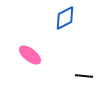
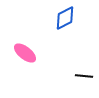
pink ellipse: moved 5 px left, 2 px up
